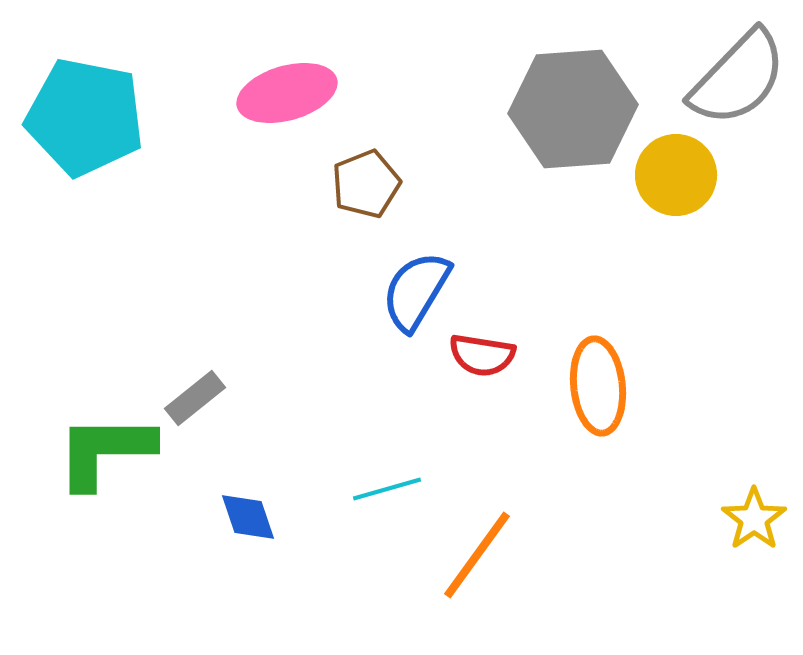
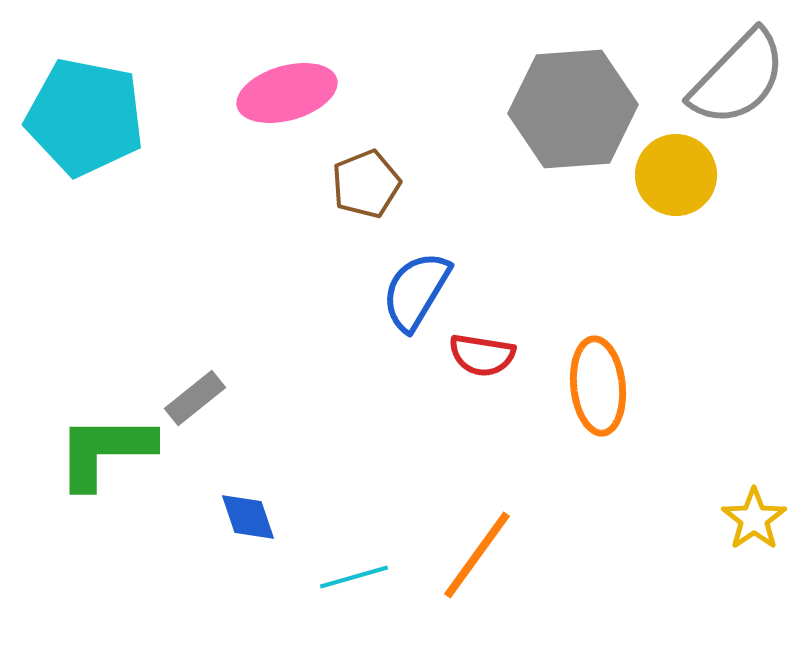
cyan line: moved 33 px left, 88 px down
